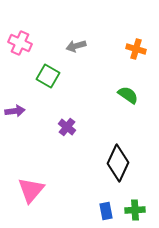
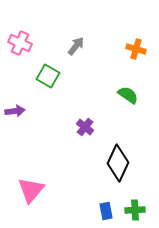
gray arrow: rotated 144 degrees clockwise
purple cross: moved 18 px right
